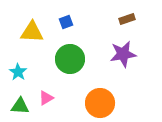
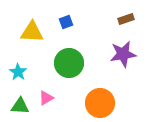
brown rectangle: moved 1 px left
green circle: moved 1 px left, 4 px down
